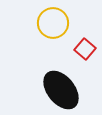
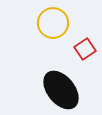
red square: rotated 15 degrees clockwise
